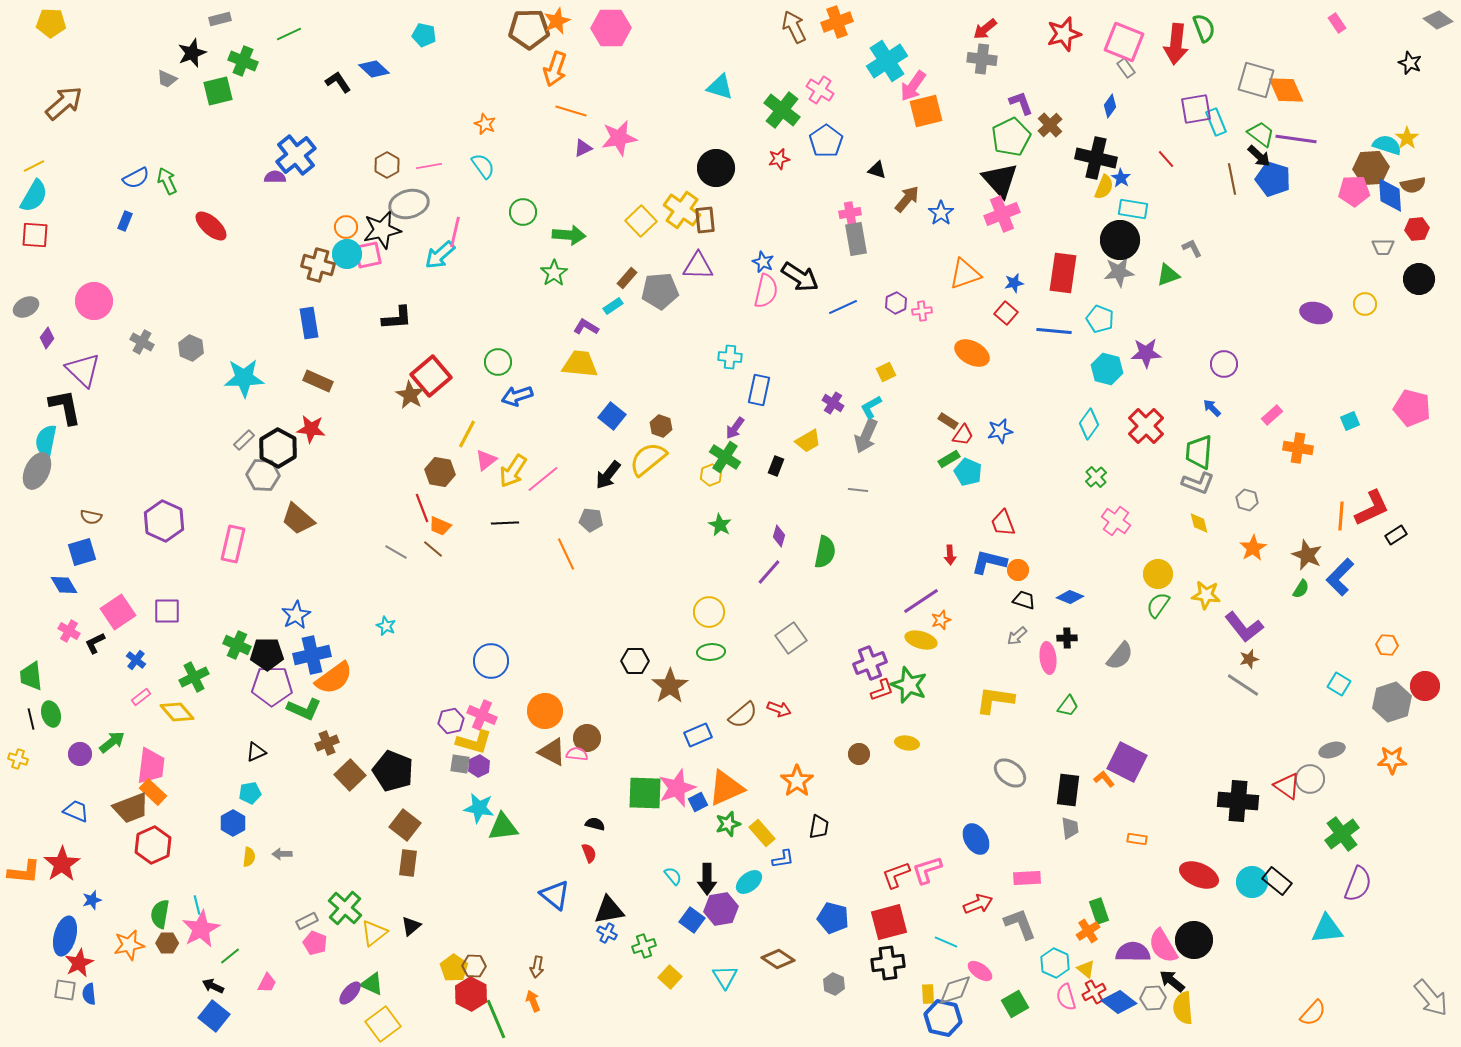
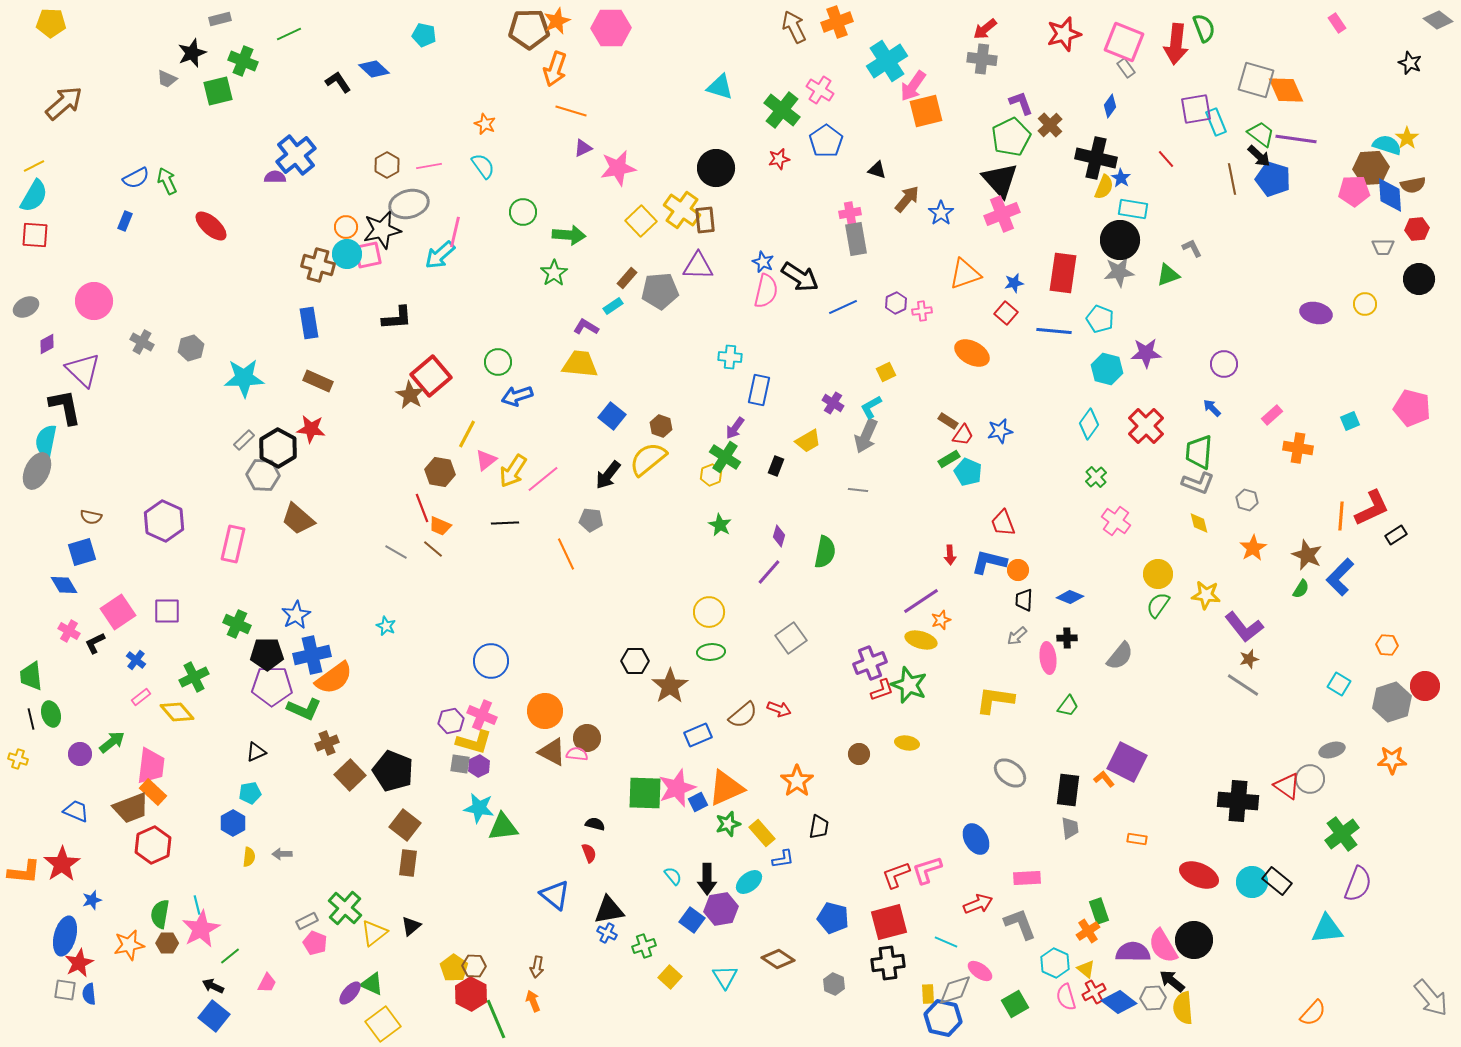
pink star at (619, 138): moved 1 px left, 30 px down
purple diamond at (47, 338): moved 6 px down; rotated 25 degrees clockwise
gray hexagon at (191, 348): rotated 20 degrees clockwise
black trapezoid at (1024, 600): rotated 105 degrees counterclockwise
green cross at (237, 645): moved 21 px up
